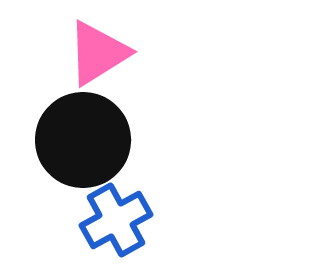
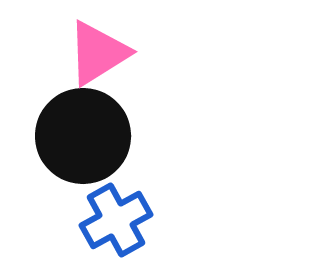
black circle: moved 4 px up
